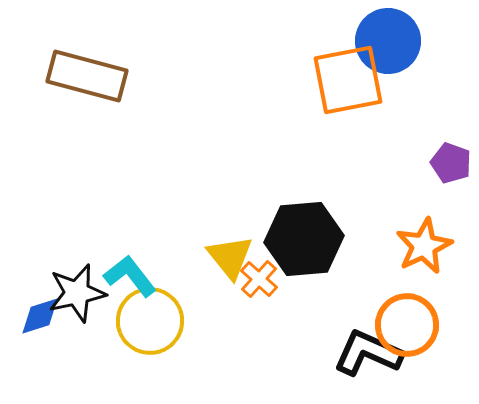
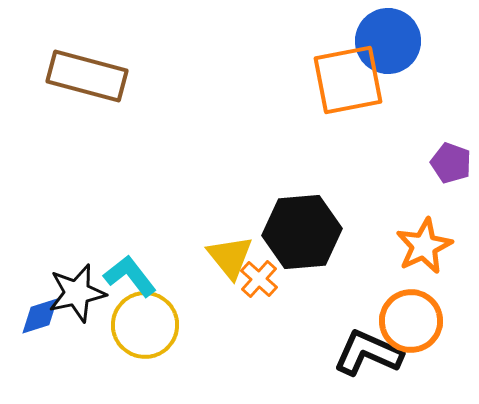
black hexagon: moved 2 px left, 7 px up
yellow circle: moved 5 px left, 4 px down
orange circle: moved 4 px right, 4 px up
